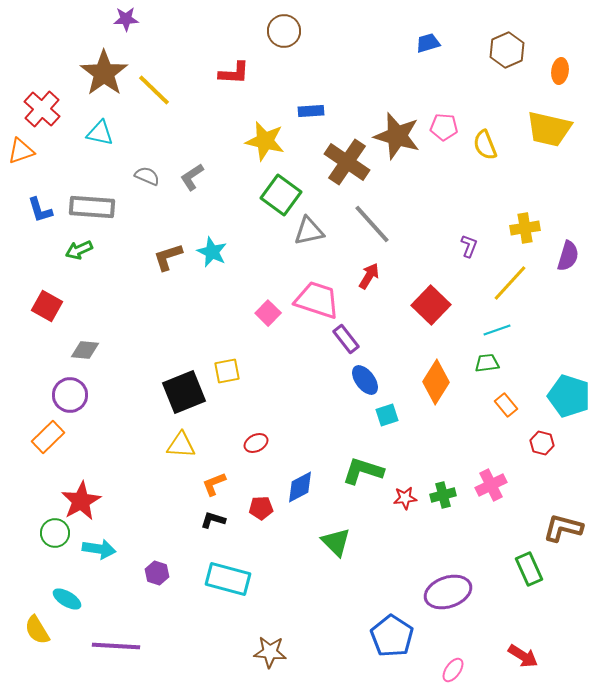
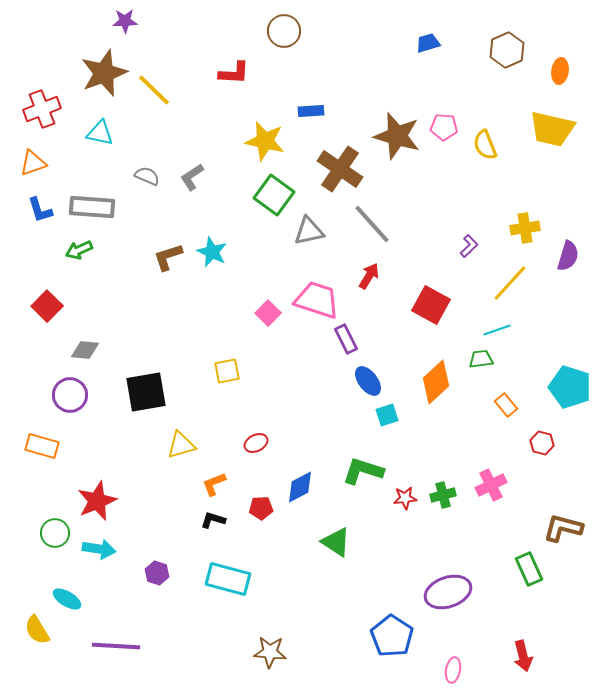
purple star at (126, 19): moved 1 px left, 2 px down
brown star at (104, 73): rotated 15 degrees clockwise
red cross at (42, 109): rotated 27 degrees clockwise
yellow trapezoid at (549, 129): moved 3 px right
orange triangle at (21, 151): moved 12 px right, 12 px down
brown cross at (347, 162): moved 7 px left, 7 px down
green square at (281, 195): moved 7 px left
purple L-shape at (469, 246): rotated 25 degrees clockwise
red square at (431, 305): rotated 15 degrees counterclockwise
red square at (47, 306): rotated 16 degrees clockwise
purple rectangle at (346, 339): rotated 12 degrees clockwise
green trapezoid at (487, 363): moved 6 px left, 4 px up
blue ellipse at (365, 380): moved 3 px right, 1 px down
orange diamond at (436, 382): rotated 15 degrees clockwise
black square at (184, 392): moved 38 px left; rotated 12 degrees clockwise
cyan pentagon at (569, 396): moved 1 px right, 9 px up
orange rectangle at (48, 437): moved 6 px left, 9 px down; rotated 60 degrees clockwise
yellow triangle at (181, 445): rotated 20 degrees counterclockwise
red star at (81, 501): moved 16 px right; rotated 6 degrees clockwise
green triangle at (336, 542): rotated 12 degrees counterclockwise
red arrow at (523, 656): rotated 44 degrees clockwise
pink ellipse at (453, 670): rotated 25 degrees counterclockwise
